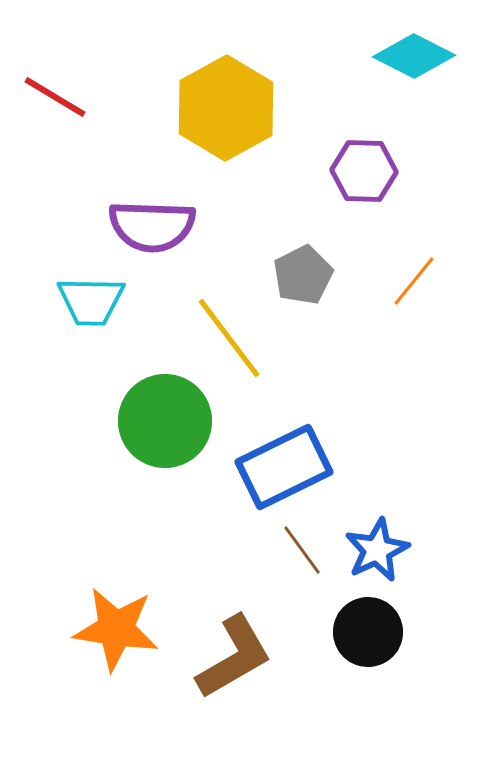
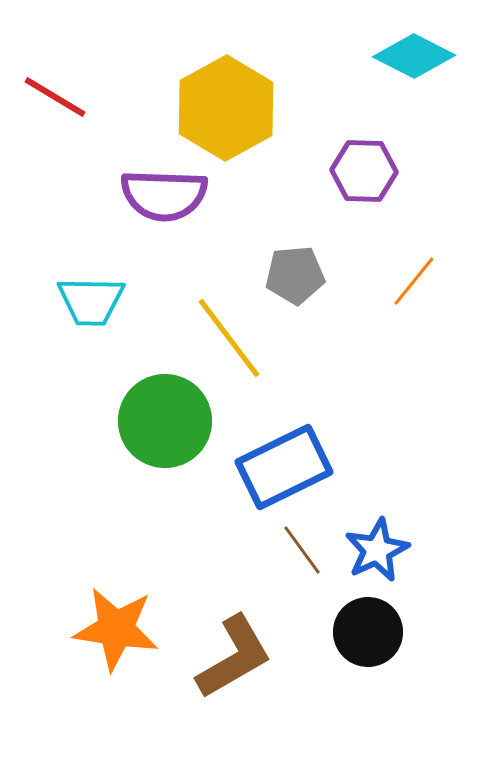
purple semicircle: moved 12 px right, 31 px up
gray pentagon: moved 8 px left; rotated 22 degrees clockwise
